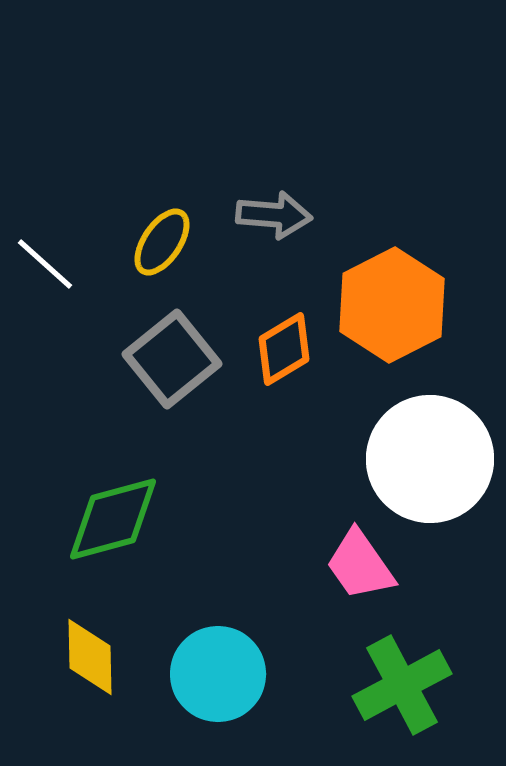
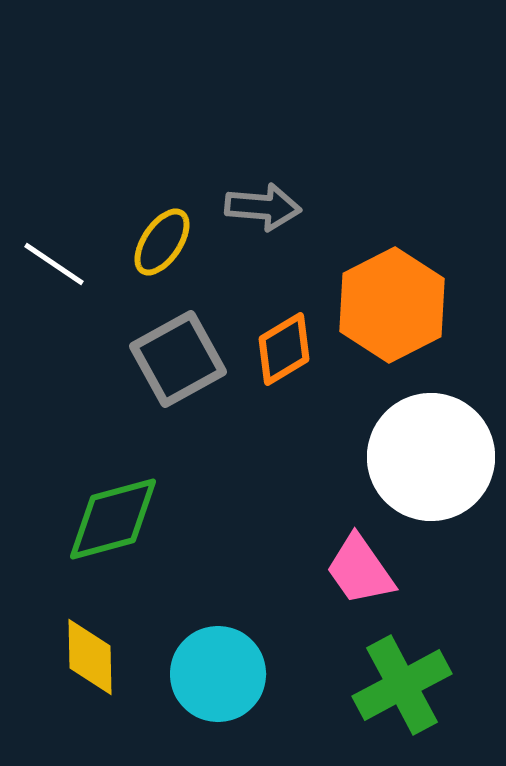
gray arrow: moved 11 px left, 8 px up
white line: moved 9 px right; rotated 8 degrees counterclockwise
gray square: moved 6 px right; rotated 10 degrees clockwise
white circle: moved 1 px right, 2 px up
pink trapezoid: moved 5 px down
